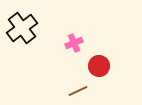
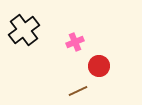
black cross: moved 2 px right, 2 px down
pink cross: moved 1 px right, 1 px up
